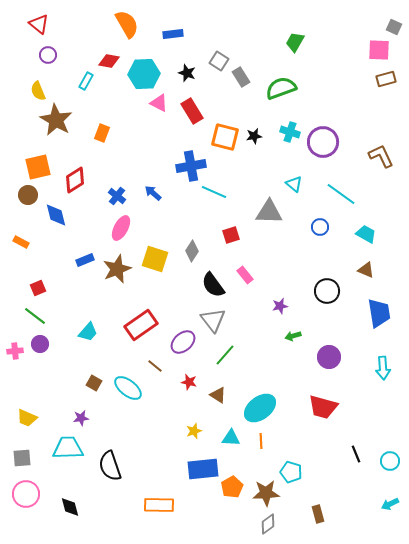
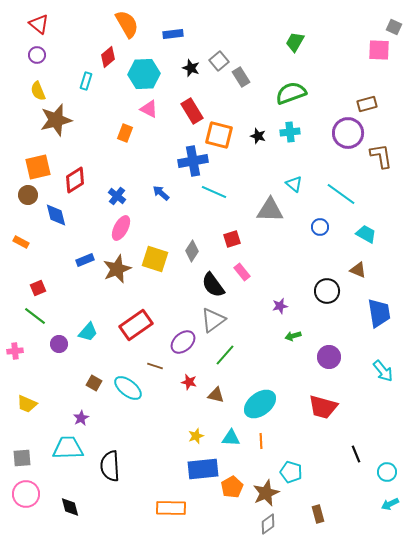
purple circle at (48, 55): moved 11 px left
red diamond at (109, 61): moved 1 px left, 4 px up; rotated 50 degrees counterclockwise
gray square at (219, 61): rotated 18 degrees clockwise
black star at (187, 73): moved 4 px right, 5 px up
brown rectangle at (386, 79): moved 19 px left, 25 px down
cyan rectangle at (86, 81): rotated 12 degrees counterclockwise
green semicircle at (281, 88): moved 10 px right, 5 px down
pink triangle at (159, 103): moved 10 px left, 6 px down
brown star at (56, 120): rotated 28 degrees clockwise
cyan cross at (290, 132): rotated 24 degrees counterclockwise
orange rectangle at (102, 133): moved 23 px right
black star at (254, 136): moved 4 px right; rotated 28 degrees clockwise
orange square at (225, 137): moved 6 px left, 2 px up
purple circle at (323, 142): moved 25 px right, 9 px up
brown L-shape at (381, 156): rotated 16 degrees clockwise
blue cross at (191, 166): moved 2 px right, 5 px up
blue arrow at (153, 193): moved 8 px right
gray triangle at (269, 212): moved 1 px right, 2 px up
red square at (231, 235): moved 1 px right, 4 px down
brown triangle at (366, 270): moved 8 px left
pink rectangle at (245, 275): moved 3 px left, 3 px up
gray triangle at (213, 320): rotated 32 degrees clockwise
red rectangle at (141, 325): moved 5 px left
purple circle at (40, 344): moved 19 px right
brown line at (155, 366): rotated 21 degrees counterclockwise
cyan arrow at (383, 368): moved 3 px down; rotated 35 degrees counterclockwise
brown triangle at (218, 395): moved 2 px left; rotated 18 degrees counterclockwise
cyan ellipse at (260, 408): moved 4 px up
yellow trapezoid at (27, 418): moved 14 px up
purple star at (81, 418): rotated 21 degrees counterclockwise
yellow star at (194, 431): moved 2 px right, 5 px down
cyan circle at (390, 461): moved 3 px left, 11 px down
black semicircle at (110, 466): rotated 16 degrees clockwise
brown star at (266, 493): rotated 20 degrees counterclockwise
orange rectangle at (159, 505): moved 12 px right, 3 px down
